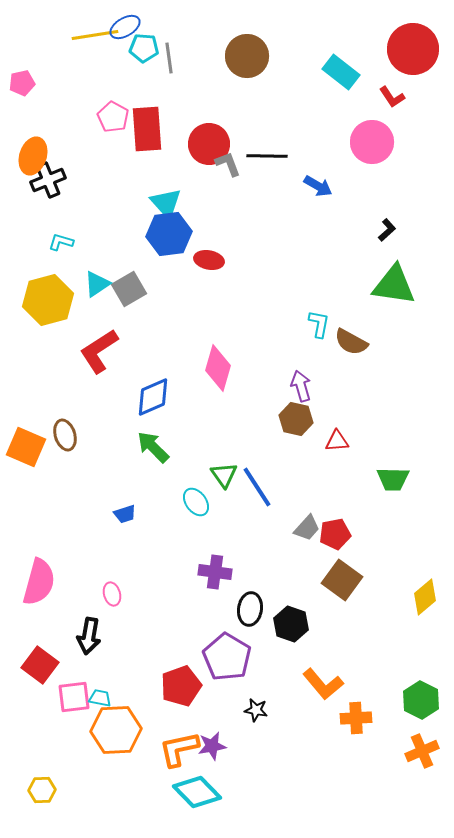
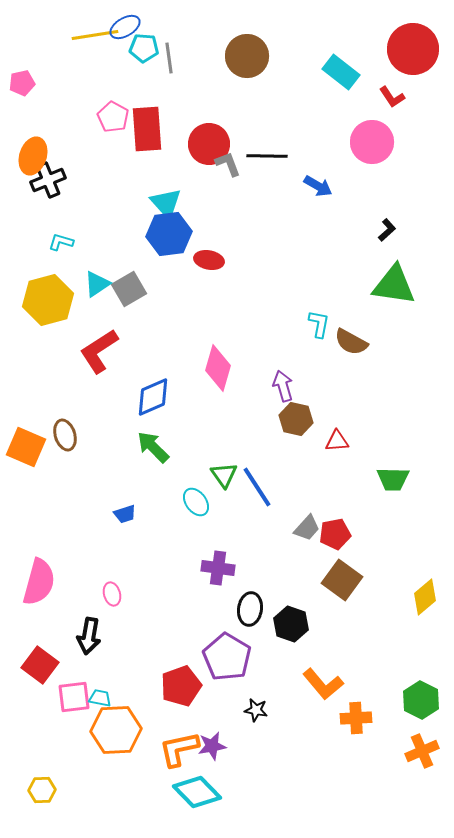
purple arrow at (301, 386): moved 18 px left
purple cross at (215, 572): moved 3 px right, 4 px up
